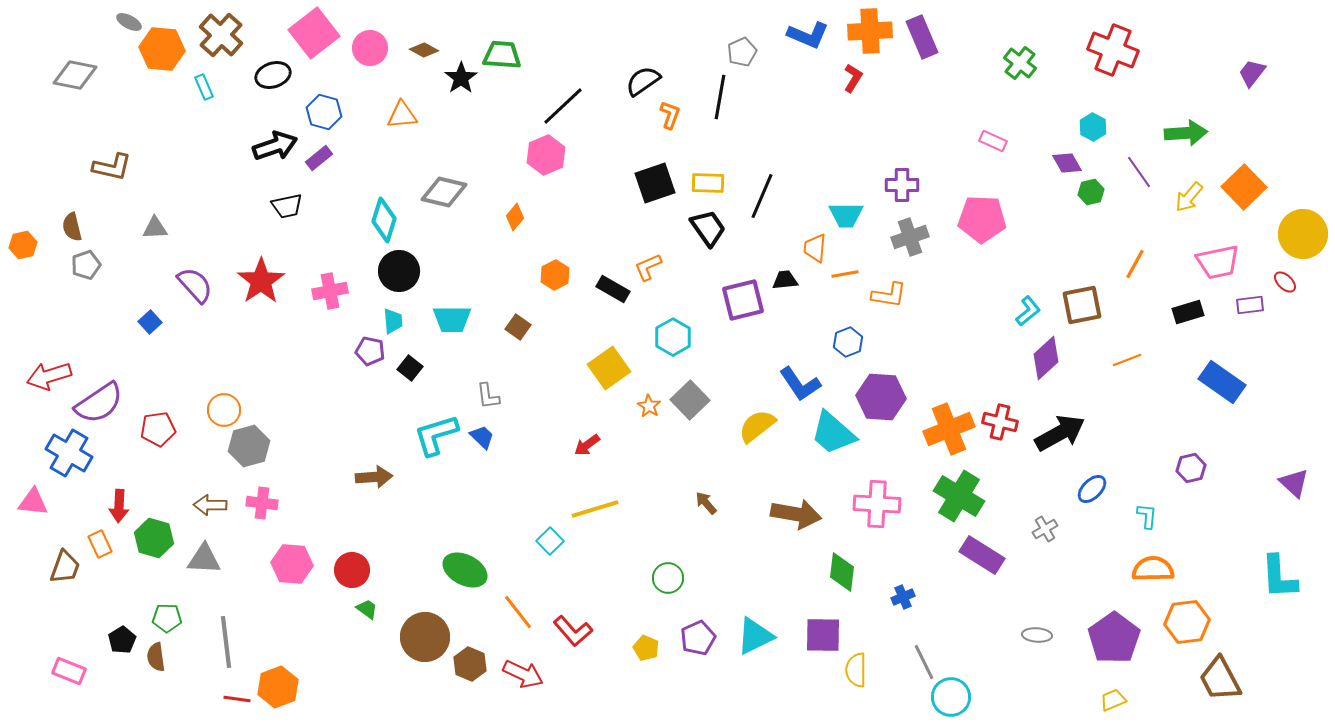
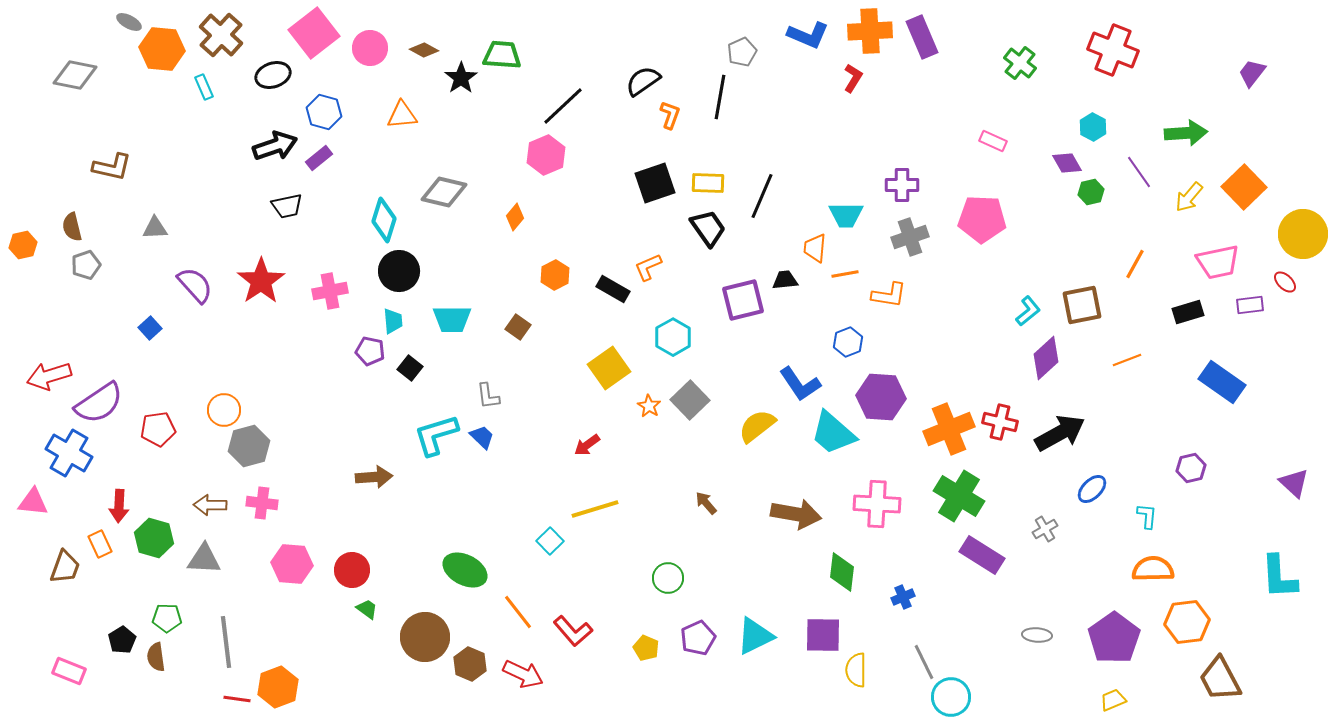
blue square at (150, 322): moved 6 px down
